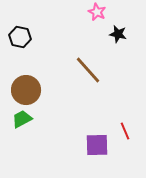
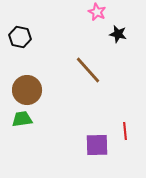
brown circle: moved 1 px right
green trapezoid: rotated 20 degrees clockwise
red line: rotated 18 degrees clockwise
